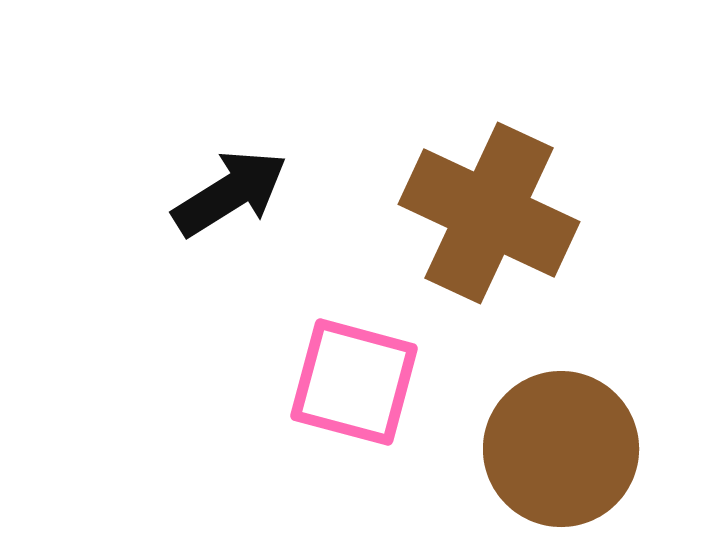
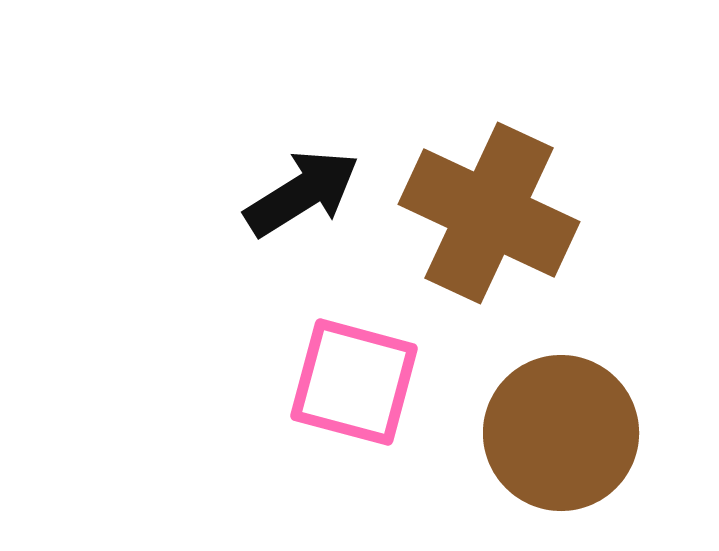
black arrow: moved 72 px right
brown circle: moved 16 px up
